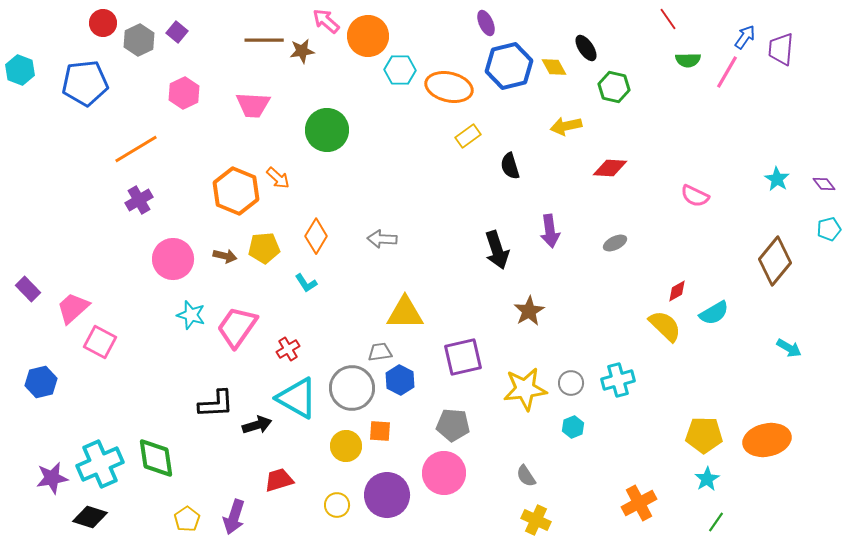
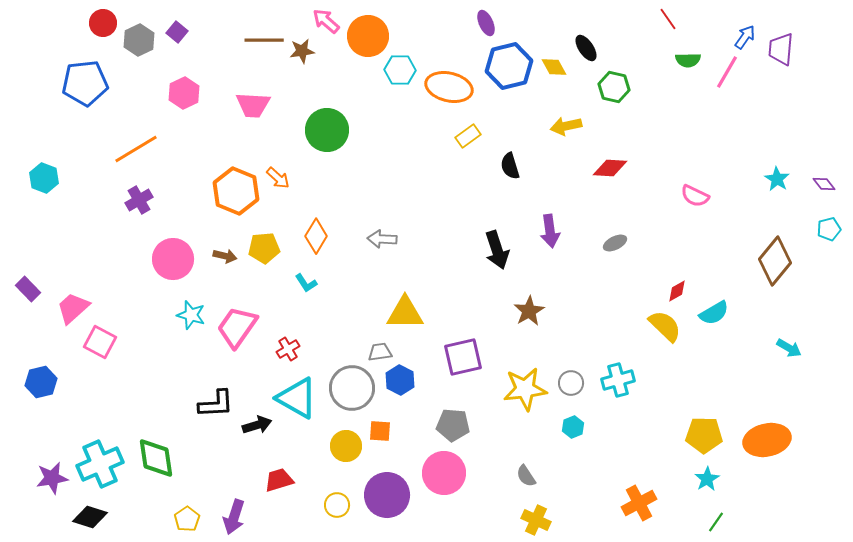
cyan hexagon at (20, 70): moved 24 px right, 108 px down
